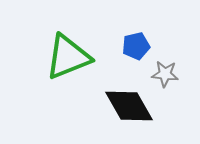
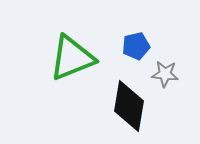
green triangle: moved 4 px right, 1 px down
black diamond: rotated 39 degrees clockwise
